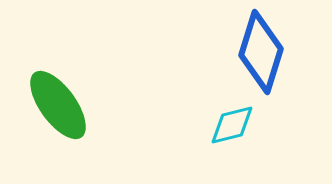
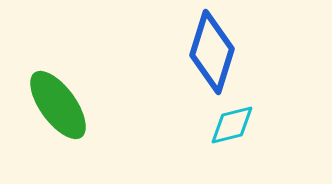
blue diamond: moved 49 px left
